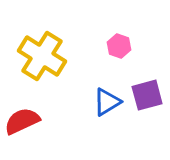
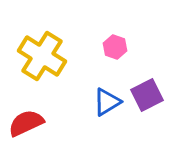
pink hexagon: moved 4 px left, 1 px down
purple square: rotated 12 degrees counterclockwise
red semicircle: moved 4 px right, 2 px down
